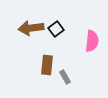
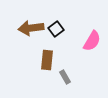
pink semicircle: rotated 25 degrees clockwise
brown rectangle: moved 5 px up
